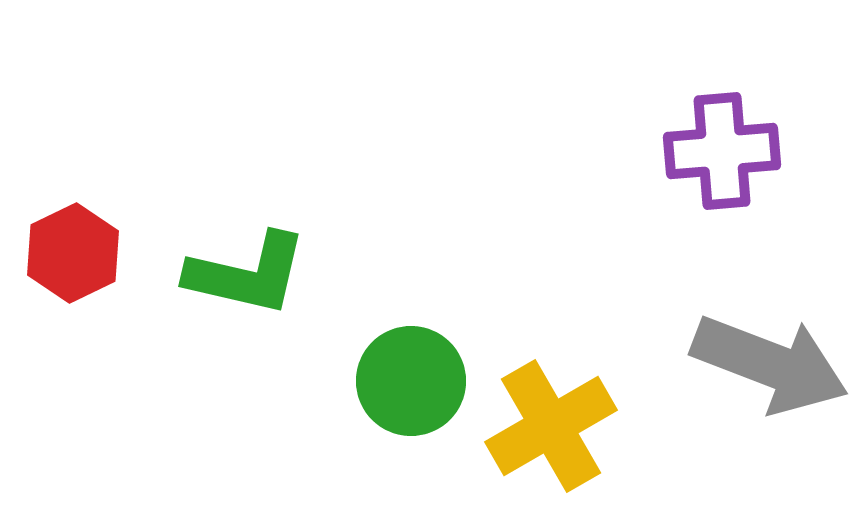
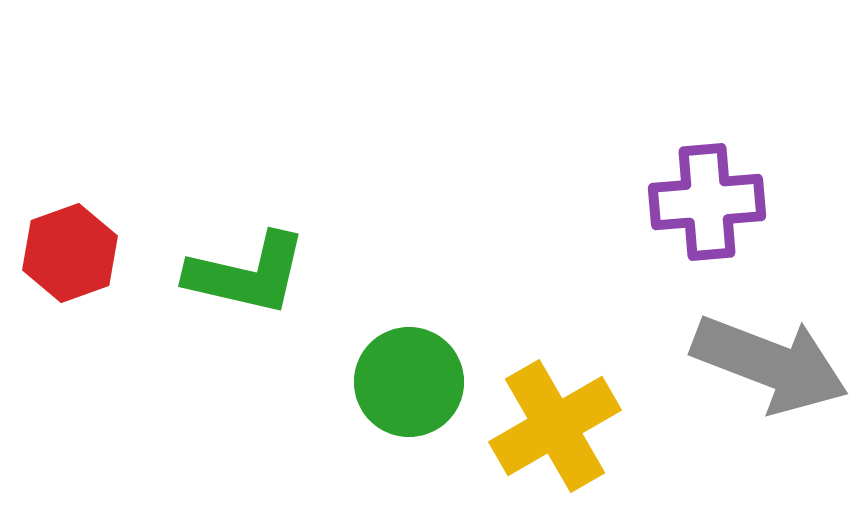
purple cross: moved 15 px left, 51 px down
red hexagon: moved 3 px left; rotated 6 degrees clockwise
green circle: moved 2 px left, 1 px down
yellow cross: moved 4 px right
